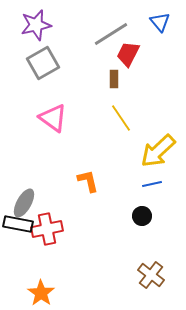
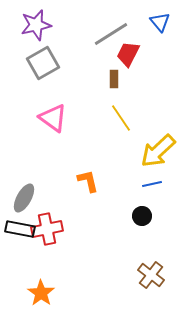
gray ellipse: moved 5 px up
black rectangle: moved 2 px right, 5 px down
